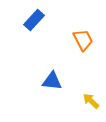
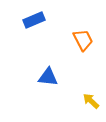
blue rectangle: rotated 25 degrees clockwise
blue triangle: moved 4 px left, 4 px up
